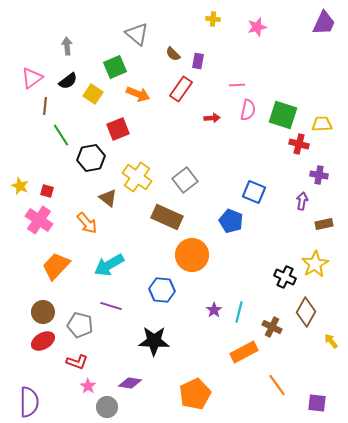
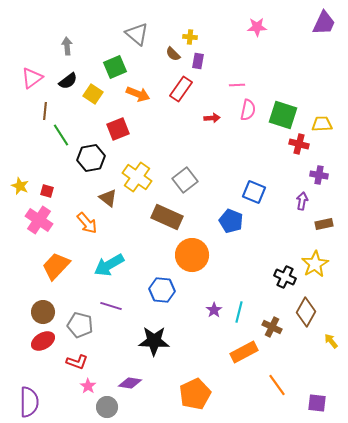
yellow cross at (213, 19): moved 23 px left, 18 px down
pink star at (257, 27): rotated 12 degrees clockwise
brown line at (45, 106): moved 5 px down
